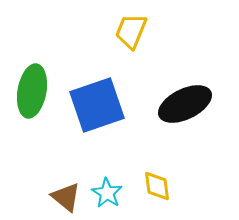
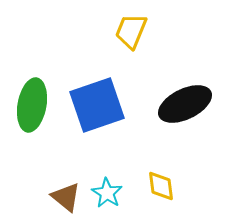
green ellipse: moved 14 px down
yellow diamond: moved 4 px right
